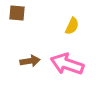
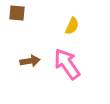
pink arrow: rotated 36 degrees clockwise
